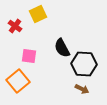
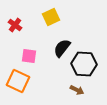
yellow square: moved 13 px right, 3 px down
red cross: moved 1 px up
black semicircle: rotated 66 degrees clockwise
orange square: rotated 25 degrees counterclockwise
brown arrow: moved 5 px left, 1 px down
